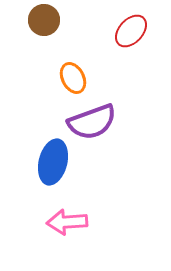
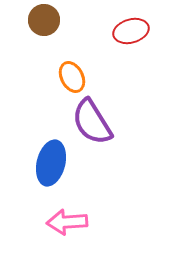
red ellipse: rotated 32 degrees clockwise
orange ellipse: moved 1 px left, 1 px up
purple semicircle: rotated 78 degrees clockwise
blue ellipse: moved 2 px left, 1 px down
